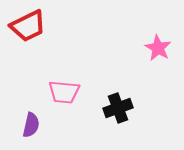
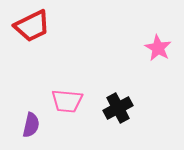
red trapezoid: moved 4 px right
pink trapezoid: moved 3 px right, 9 px down
black cross: rotated 8 degrees counterclockwise
